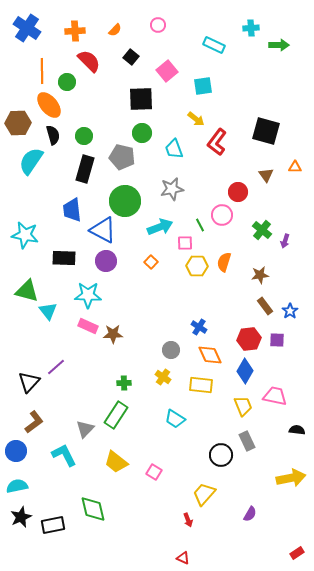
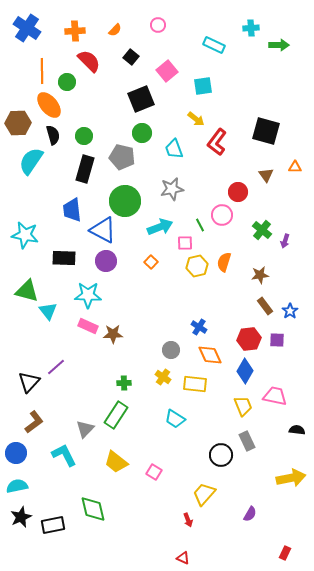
black square at (141, 99): rotated 20 degrees counterclockwise
yellow hexagon at (197, 266): rotated 15 degrees counterclockwise
yellow rectangle at (201, 385): moved 6 px left, 1 px up
blue circle at (16, 451): moved 2 px down
red rectangle at (297, 553): moved 12 px left; rotated 32 degrees counterclockwise
